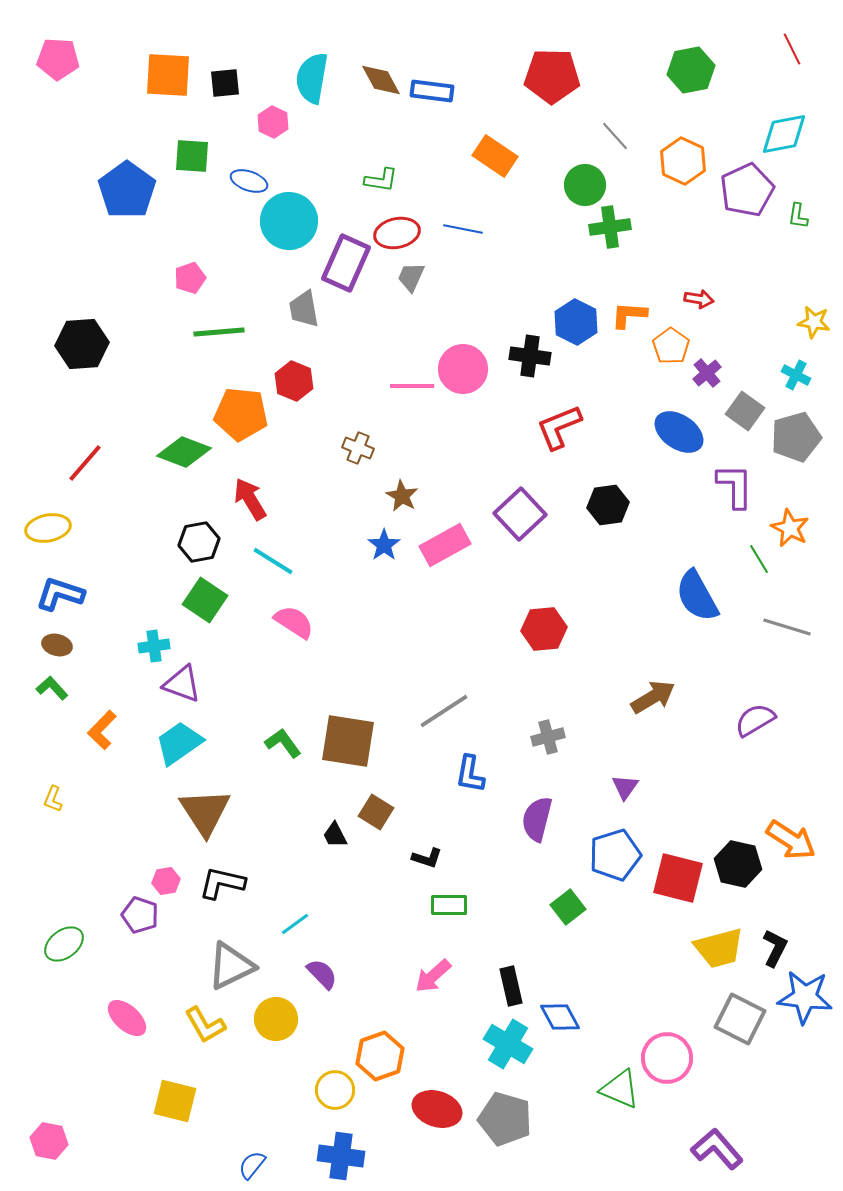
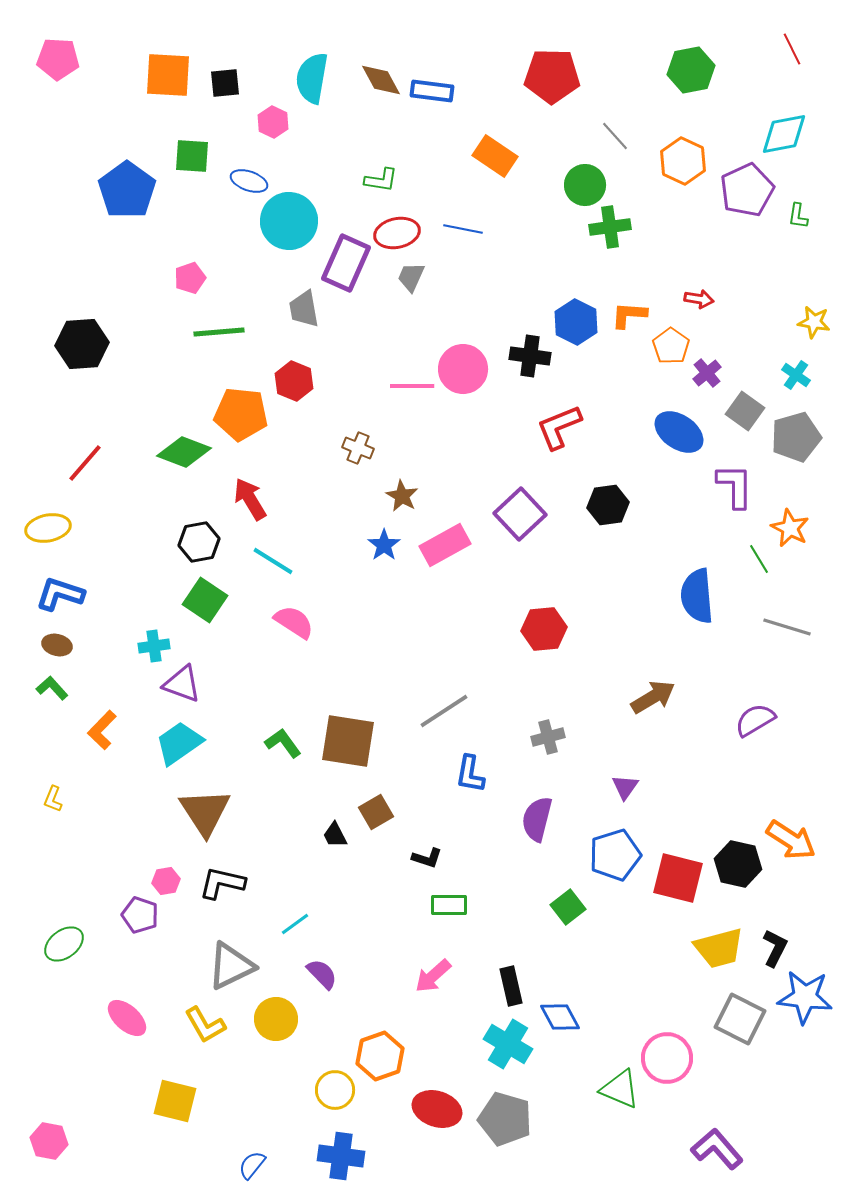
cyan cross at (796, 375): rotated 8 degrees clockwise
blue semicircle at (697, 596): rotated 24 degrees clockwise
brown square at (376, 812): rotated 28 degrees clockwise
